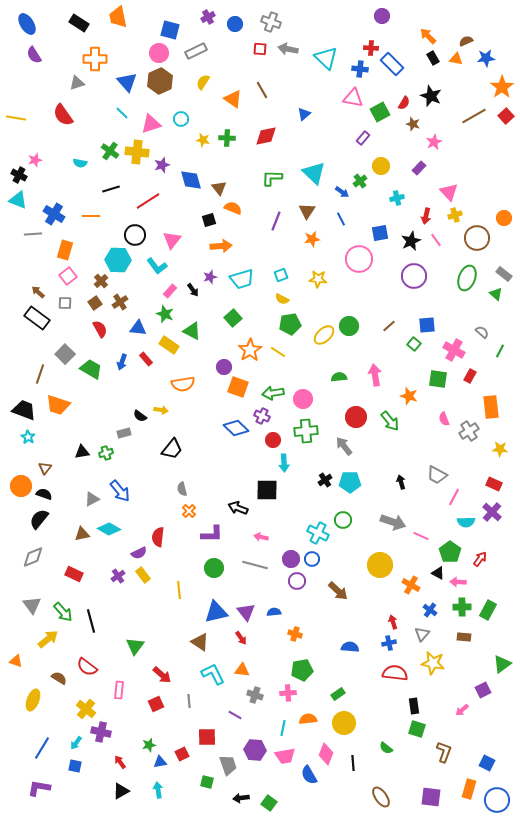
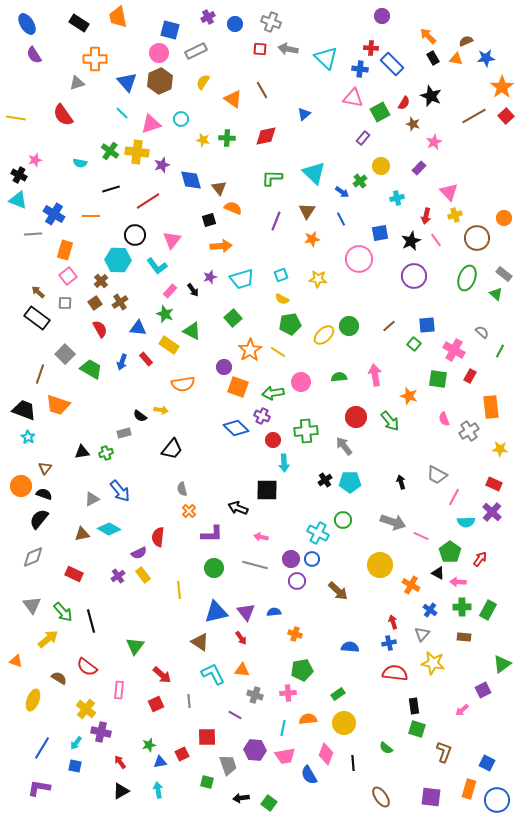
pink circle at (303, 399): moved 2 px left, 17 px up
